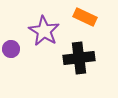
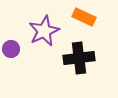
orange rectangle: moved 1 px left
purple star: rotated 16 degrees clockwise
